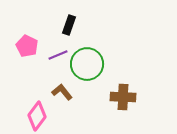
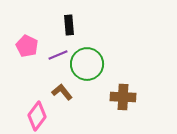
black rectangle: rotated 24 degrees counterclockwise
